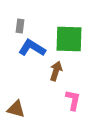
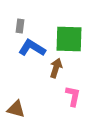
brown arrow: moved 3 px up
pink L-shape: moved 4 px up
